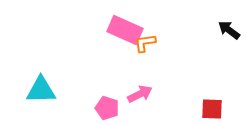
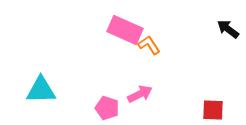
black arrow: moved 1 px left, 1 px up
orange L-shape: moved 4 px right, 2 px down; rotated 65 degrees clockwise
red square: moved 1 px right, 1 px down
